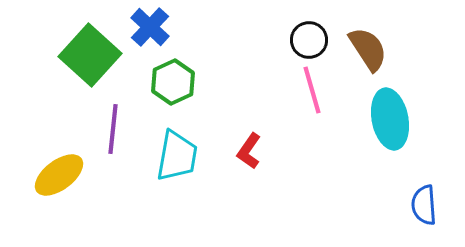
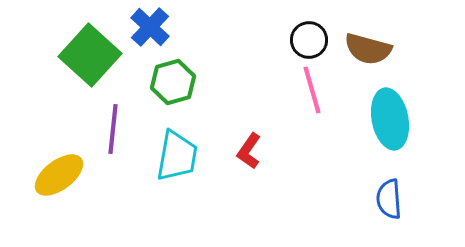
brown semicircle: rotated 138 degrees clockwise
green hexagon: rotated 9 degrees clockwise
blue semicircle: moved 35 px left, 6 px up
